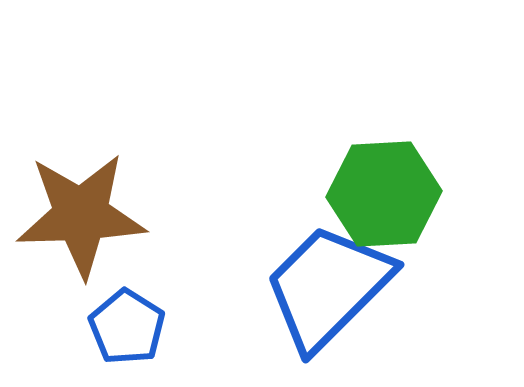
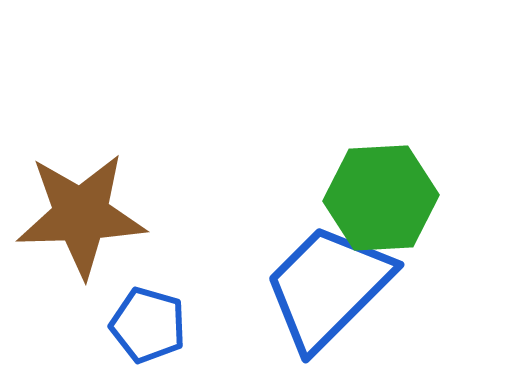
green hexagon: moved 3 px left, 4 px down
blue pentagon: moved 21 px right, 2 px up; rotated 16 degrees counterclockwise
